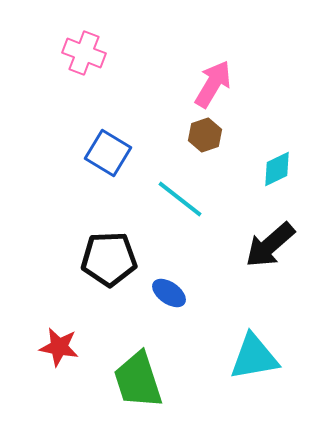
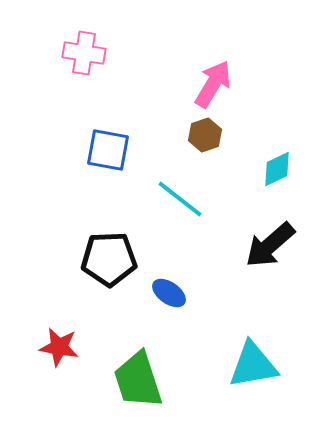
pink cross: rotated 12 degrees counterclockwise
blue square: moved 3 px up; rotated 21 degrees counterclockwise
cyan triangle: moved 1 px left, 8 px down
